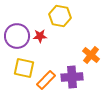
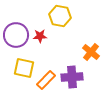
purple circle: moved 1 px left, 1 px up
orange cross: moved 3 px up
